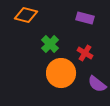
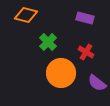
green cross: moved 2 px left, 2 px up
red cross: moved 1 px right, 1 px up
purple semicircle: moved 1 px up
